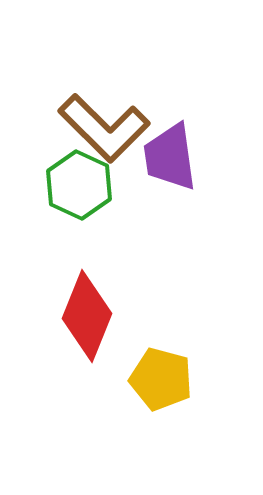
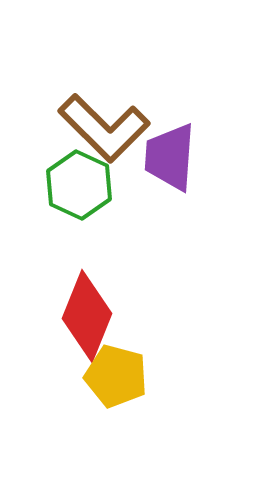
purple trapezoid: rotated 12 degrees clockwise
yellow pentagon: moved 45 px left, 3 px up
